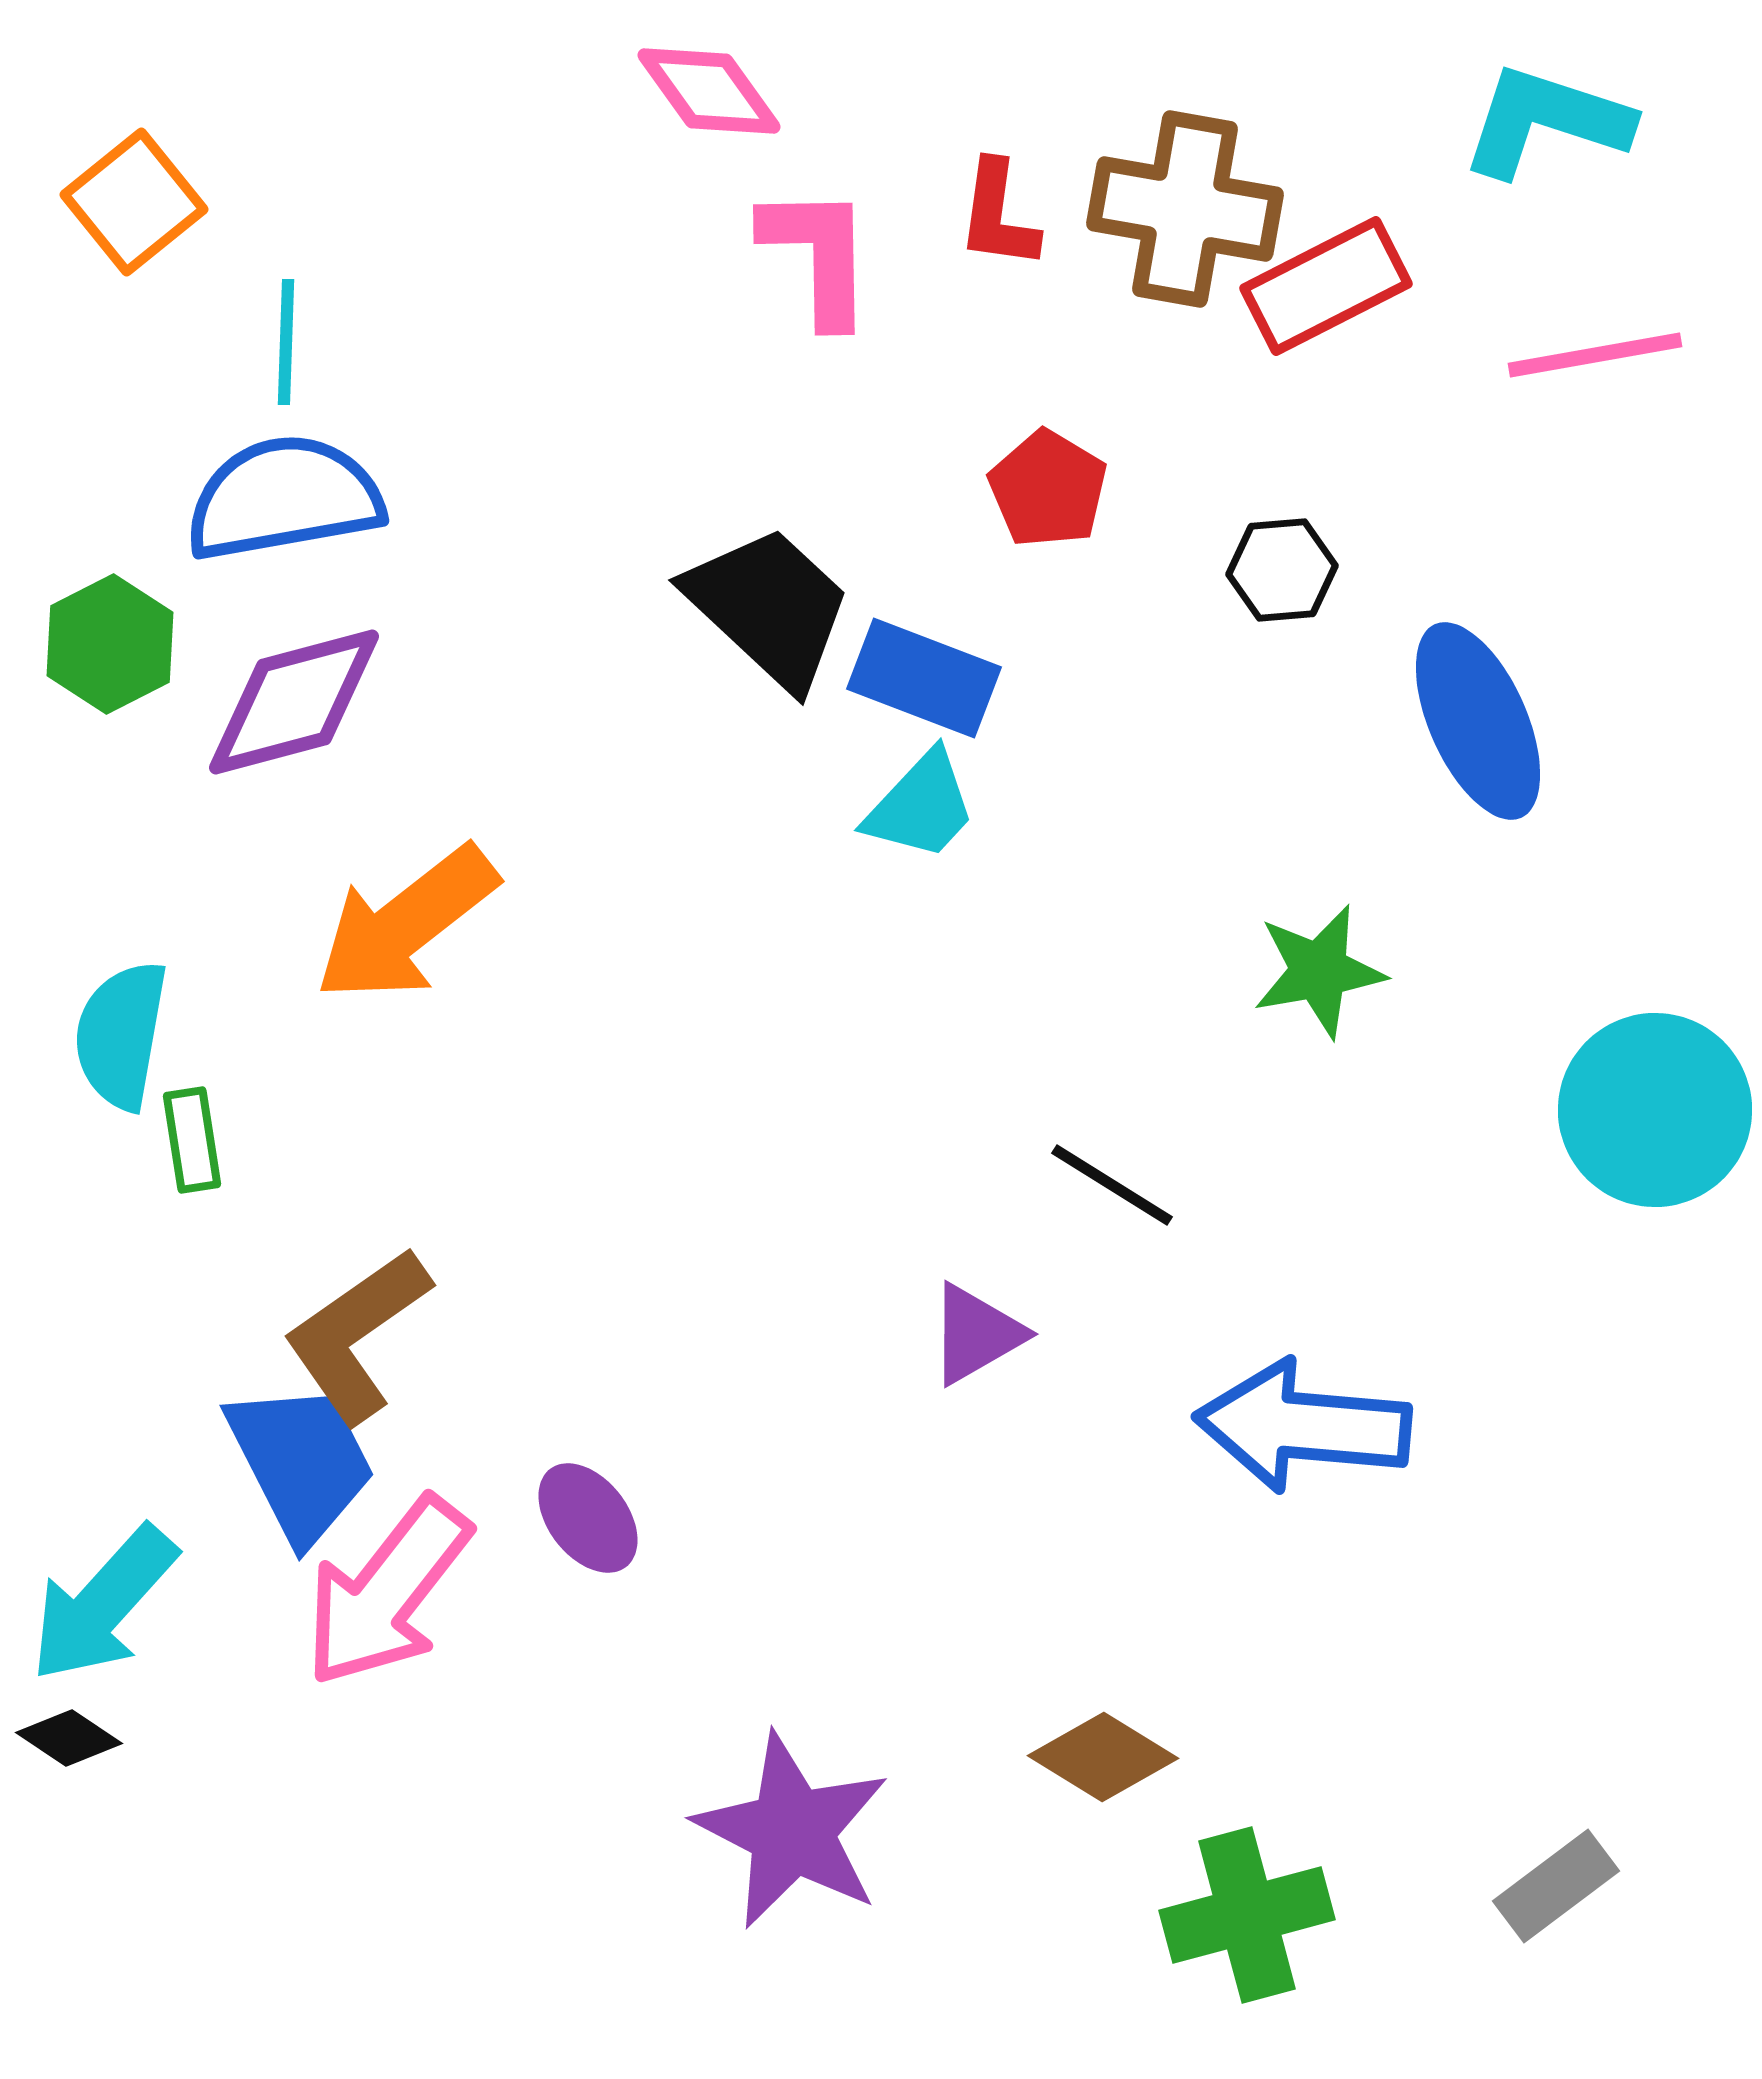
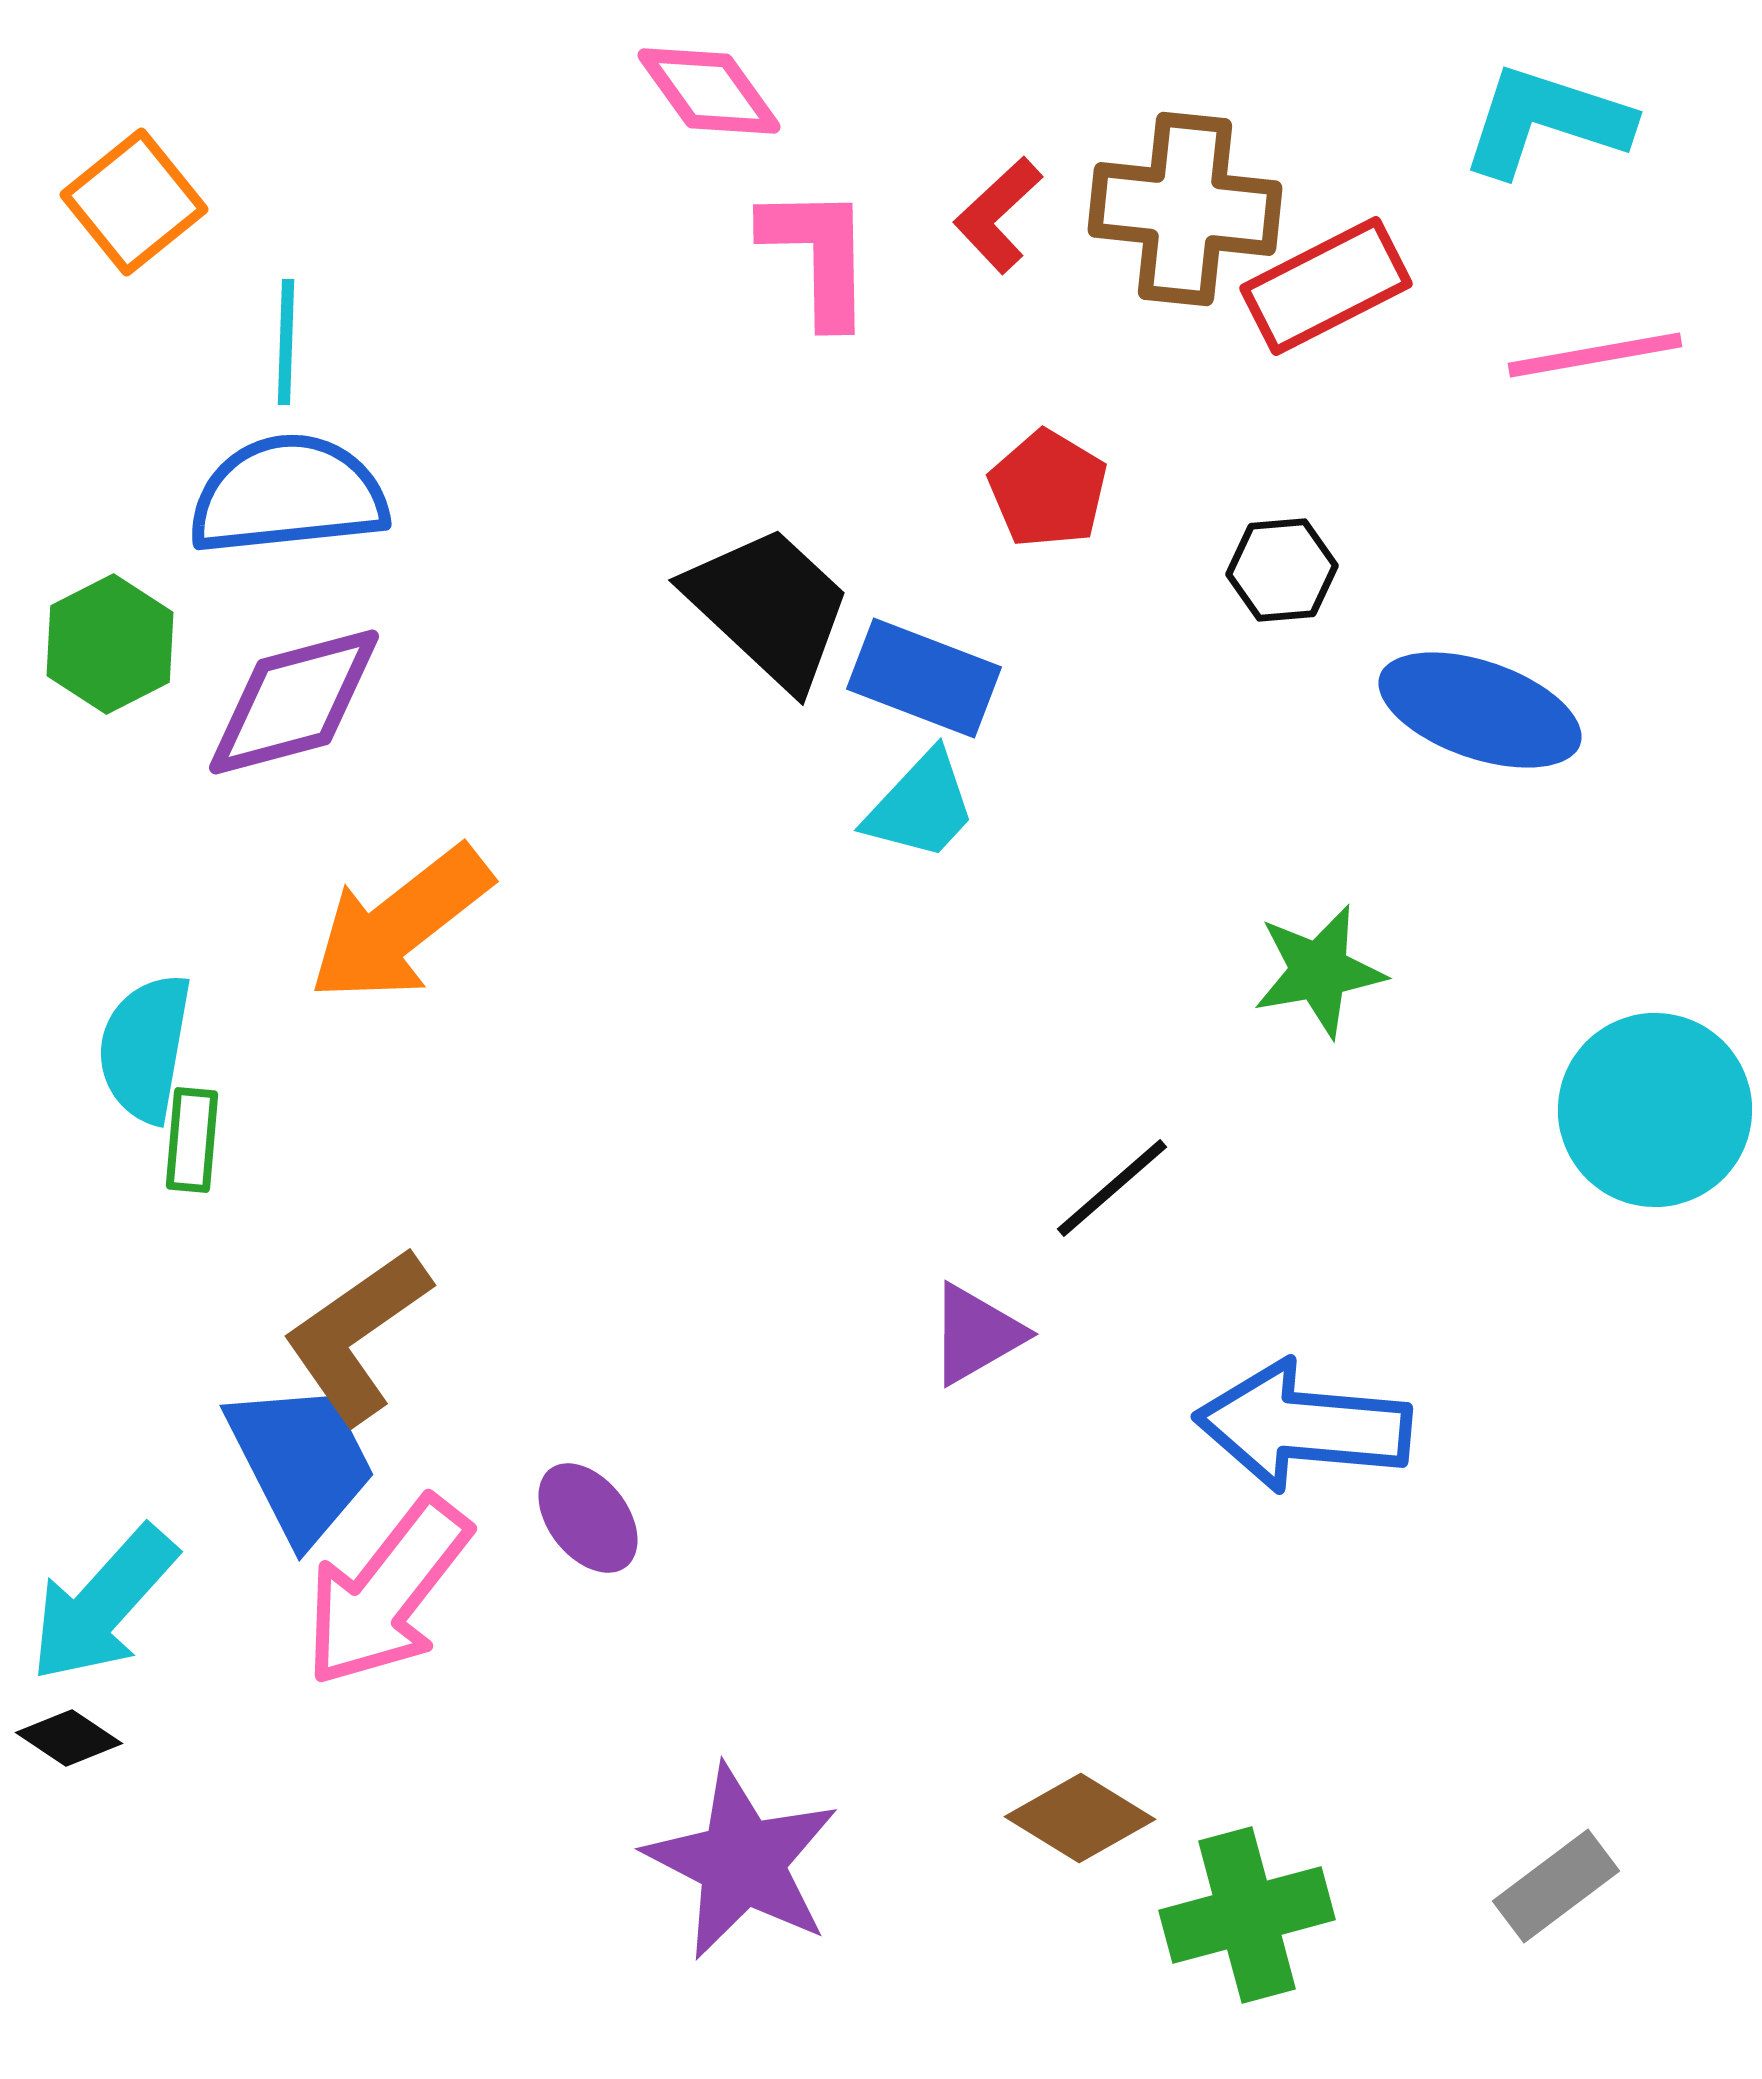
brown cross: rotated 4 degrees counterclockwise
red L-shape: rotated 39 degrees clockwise
blue semicircle: moved 4 px right, 3 px up; rotated 4 degrees clockwise
blue ellipse: moved 2 px right, 11 px up; rotated 47 degrees counterclockwise
orange arrow: moved 6 px left
cyan semicircle: moved 24 px right, 13 px down
green rectangle: rotated 14 degrees clockwise
black line: moved 3 px down; rotated 73 degrees counterclockwise
brown diamond: moved 23 px left, 61 px down
purple star: moved 50 px left, 31 px down
